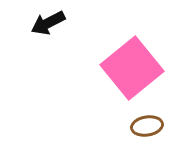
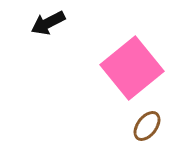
brown ellipse: rotated 44 degrees counterclockwise
